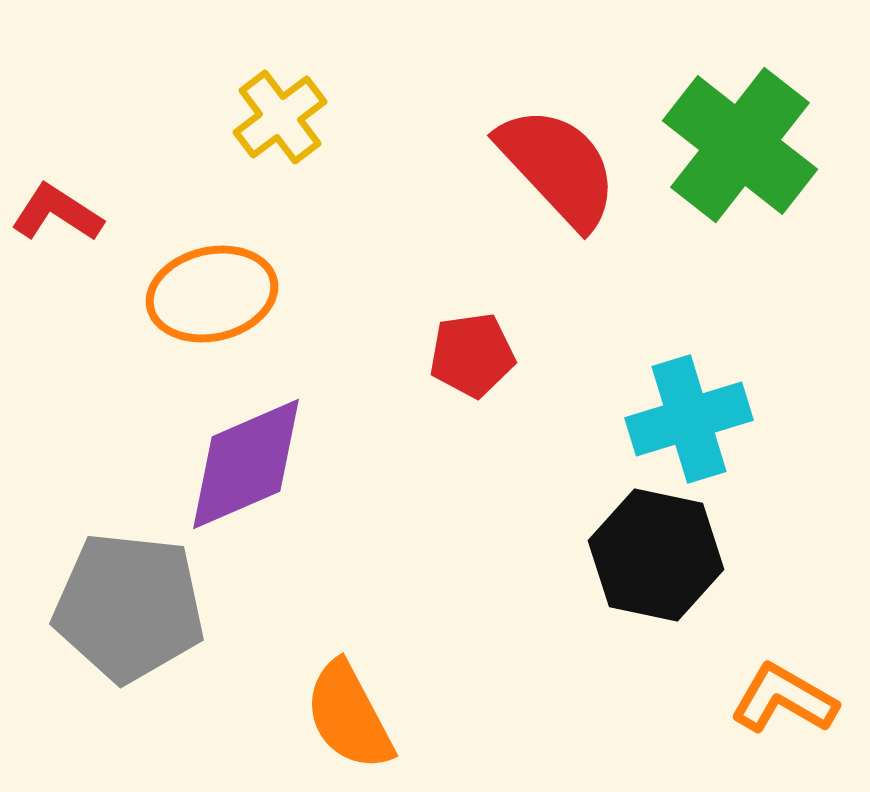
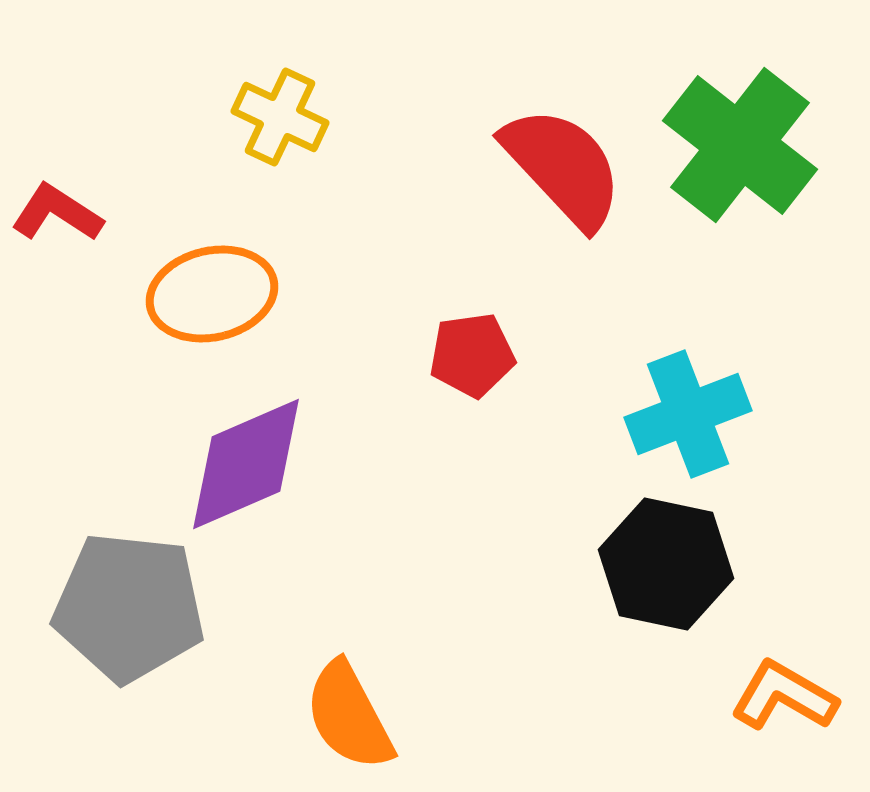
yellow cross: rotated 28 degrees counterclockwise
red semicircle: moved 5 px right
cyan cross: moved 1 px left, 5 px up; rotated 4 degrees counterclockwise
black hexagon: moved 10 px right, 9 px down
orange L-shape: moved 3 px up
